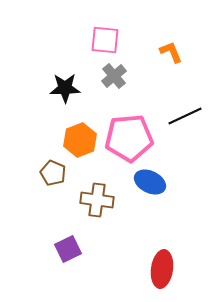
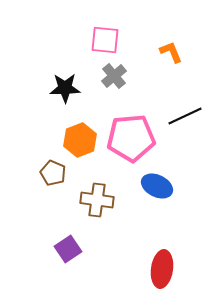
pink pentagon: moved 2 px right
blue ellipse: moved 7 px right, 4 px down
purple square: rotated 8 degrees counterclockwise
